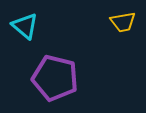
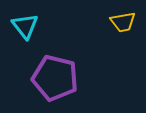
cyan triangle: rotated 12 degrees clockwise
